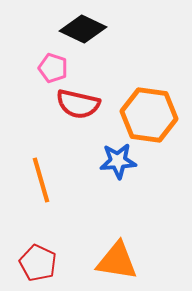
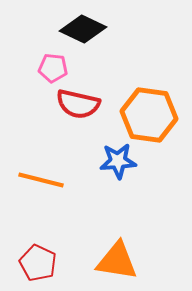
pink pentagon: rotated 12 degrees counterclockwise
orange line: rotated 60 degrees counterclockwise
